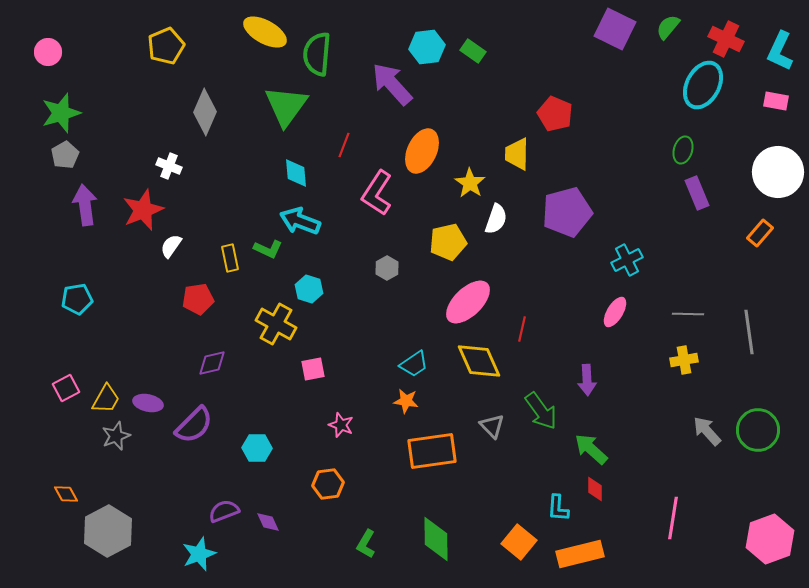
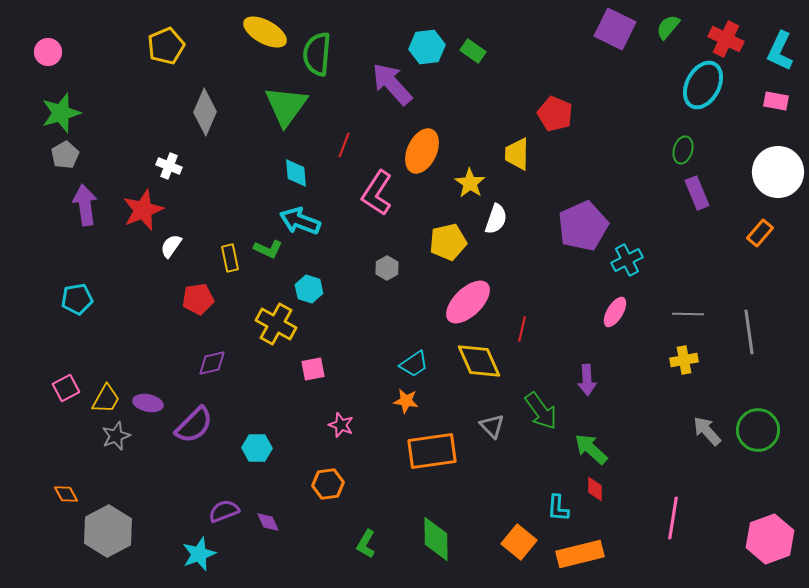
purple pentagon at (567, 212): moved 16 px right, 14 px down; rotated 9 degrees counterclockwise
